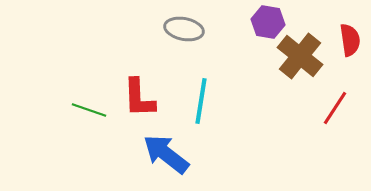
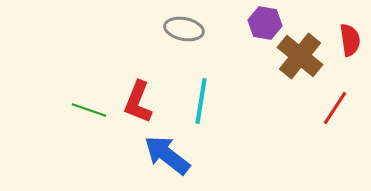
purple hexagon: moved 3 px left, 1 px down
red L-shape: moved 1 px left, 4 px down; rotated 24 degrees clockwise
blue arrow: moved 1 px right, 1 px down
